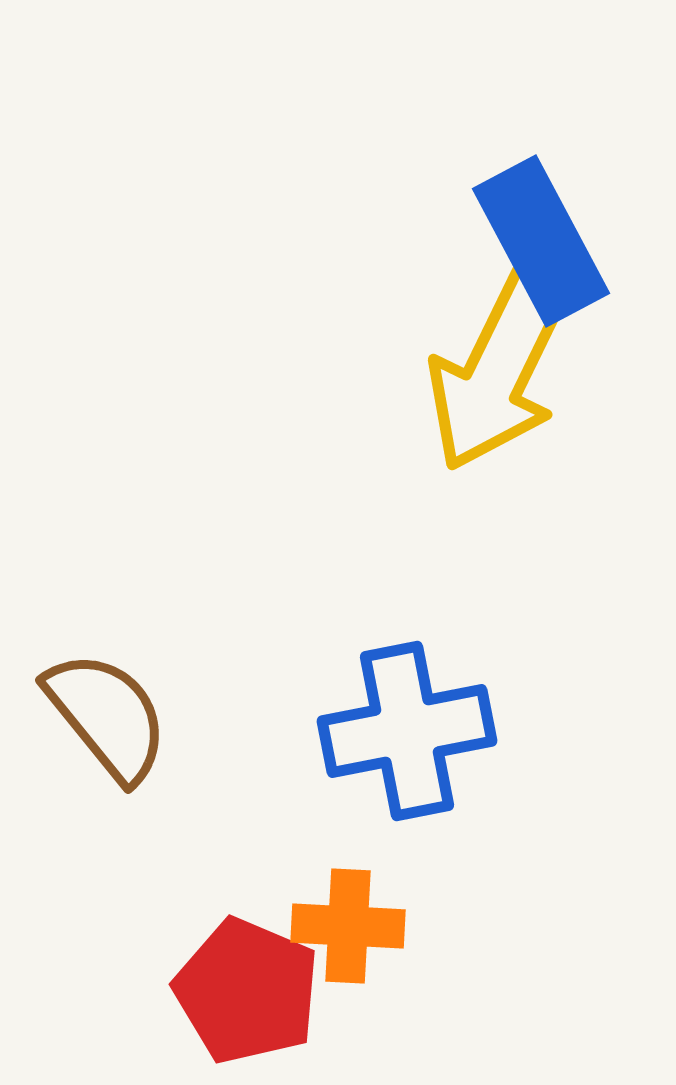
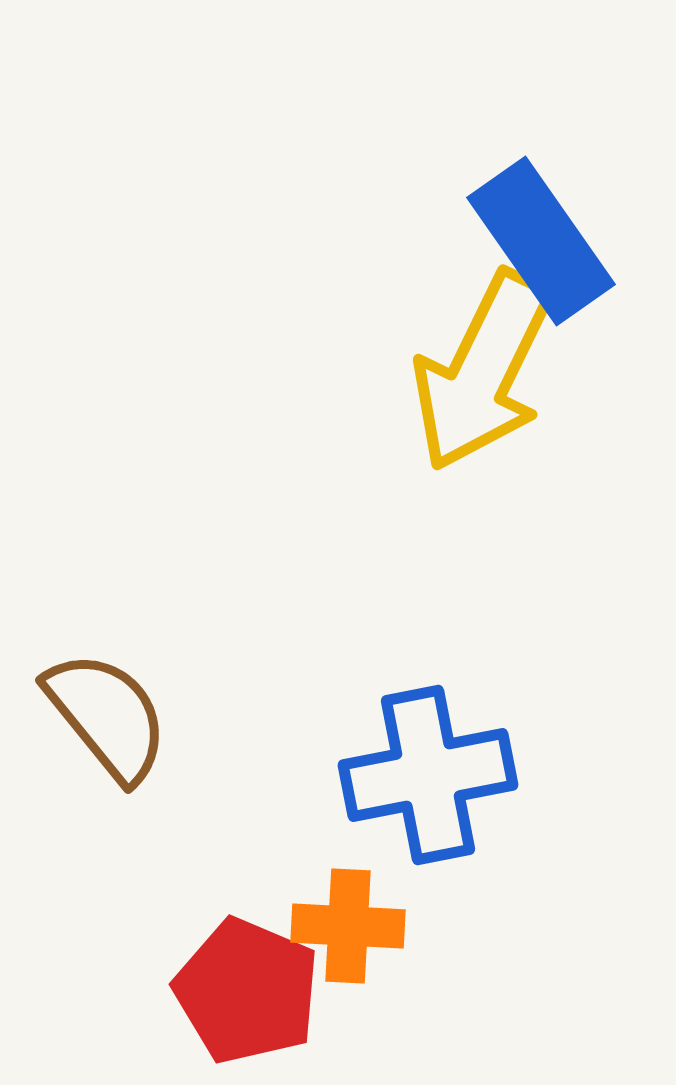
blue rectangle: rotated 7 degrees counterclockwise
yellow arrow: moved 15 px left
blue cross: moved 21 px right, 44 px down
